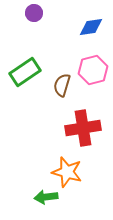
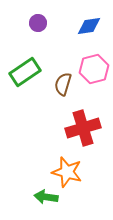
purple circle: moved 4 px right, 10 px down
blue diamond: moved 2 px left, 1 px up
pink hexagon: moved 1 px right, 1 px up
brown semicircle: moved 1 px right, 1 px up
red cross: rotated 8 degrees counterclockwise
green arrow: rotated 15 degrees clockwise
